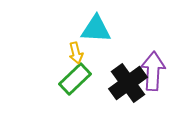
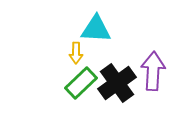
yellow arrow: rotated 15 degrees clockwise
green rectangle: moved 6 px right, 4 px down
black cross: moved 11 px left
